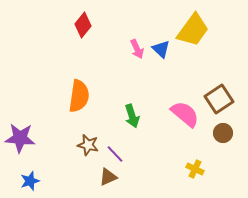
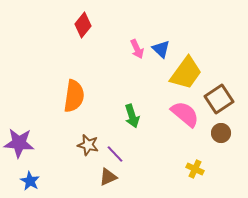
yellow trapezoid: moved 7 px left, 43 px down
orange semicircle: moved 5 px left
brown circle: moved 2 px left
purple star: moved 1 px left, 5 px down
blue star: rotated 24 degrees counterclockwise
